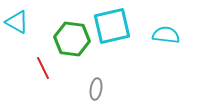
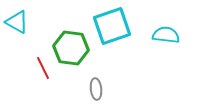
cyan square: rotated 6 degrees counterclockwise
green hexagon: moved 1 px left, 9 px down
gray ellipse: rotated 15 degrees counterclockwise
